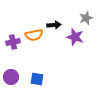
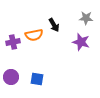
gray star: rotated 24 degrees clockwise
black arrow: rotated 64 degrees clockwise
purple star: moved 6 px right, 5 px down
